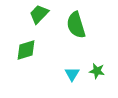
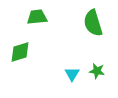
green trapezoid: moved 2 px left, 3 px down; rotated 40 degrees clockwise
green semicircle: moved 17 px right, 2 px up
green diamond: moved 6 px left, 2 px down
